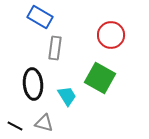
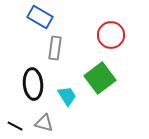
green square: rotated 24 degrees clockwise
